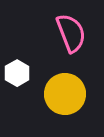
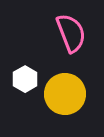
white hexagon: moved 8 px right, 6 px down
